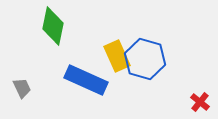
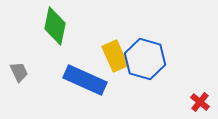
green diamond: moved 2 px right
yellow rectangle: moved 2 px left
blue rectangle: moved 1 px left
gray trapezoid: moved 3 px left, 16 px up
